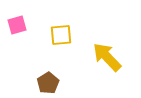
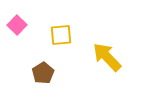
pink square: rotated 30 degrees counterclockwise
brown pentagon: moved 5 px left, 10 px up
